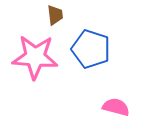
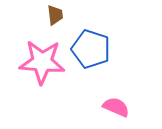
pink star: moved 7 px right, 5 px down
pink semicircle: rotated 8 degrees clockwise
